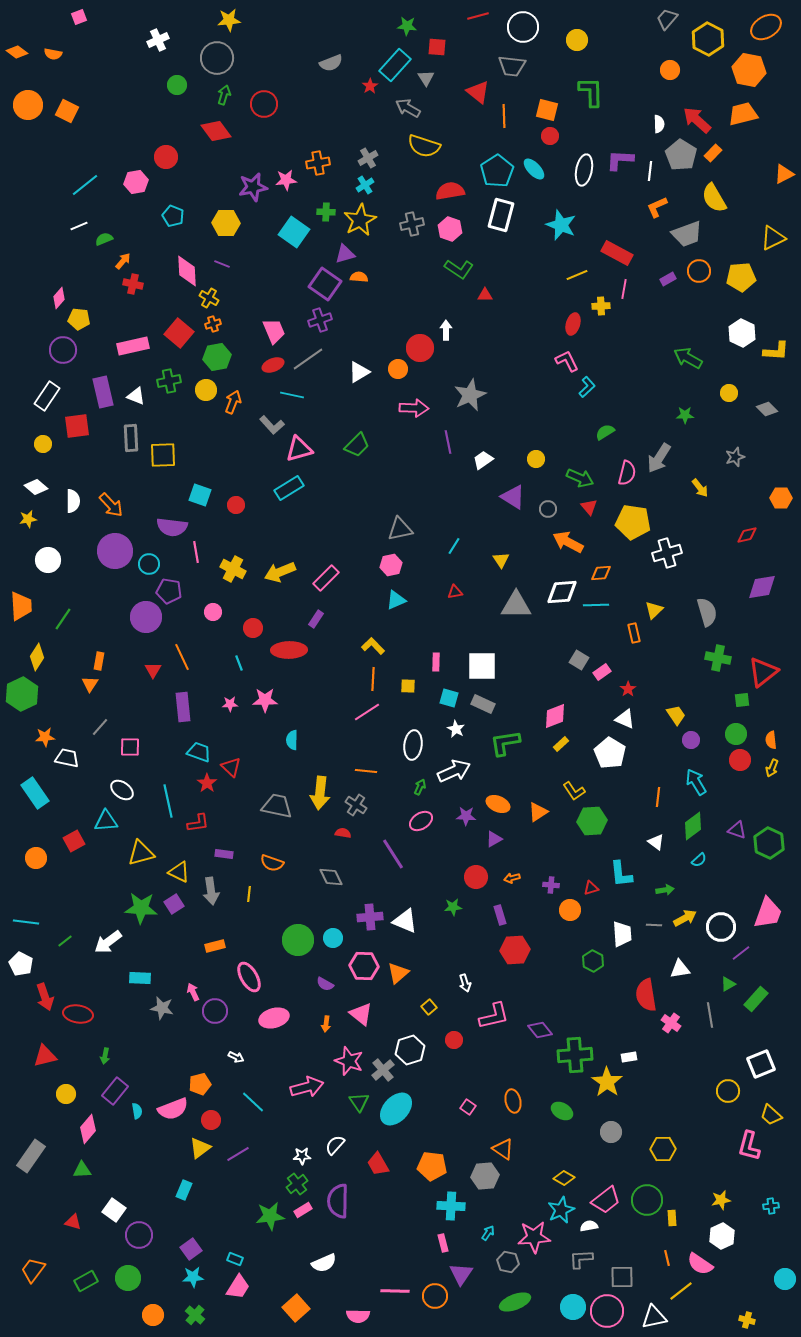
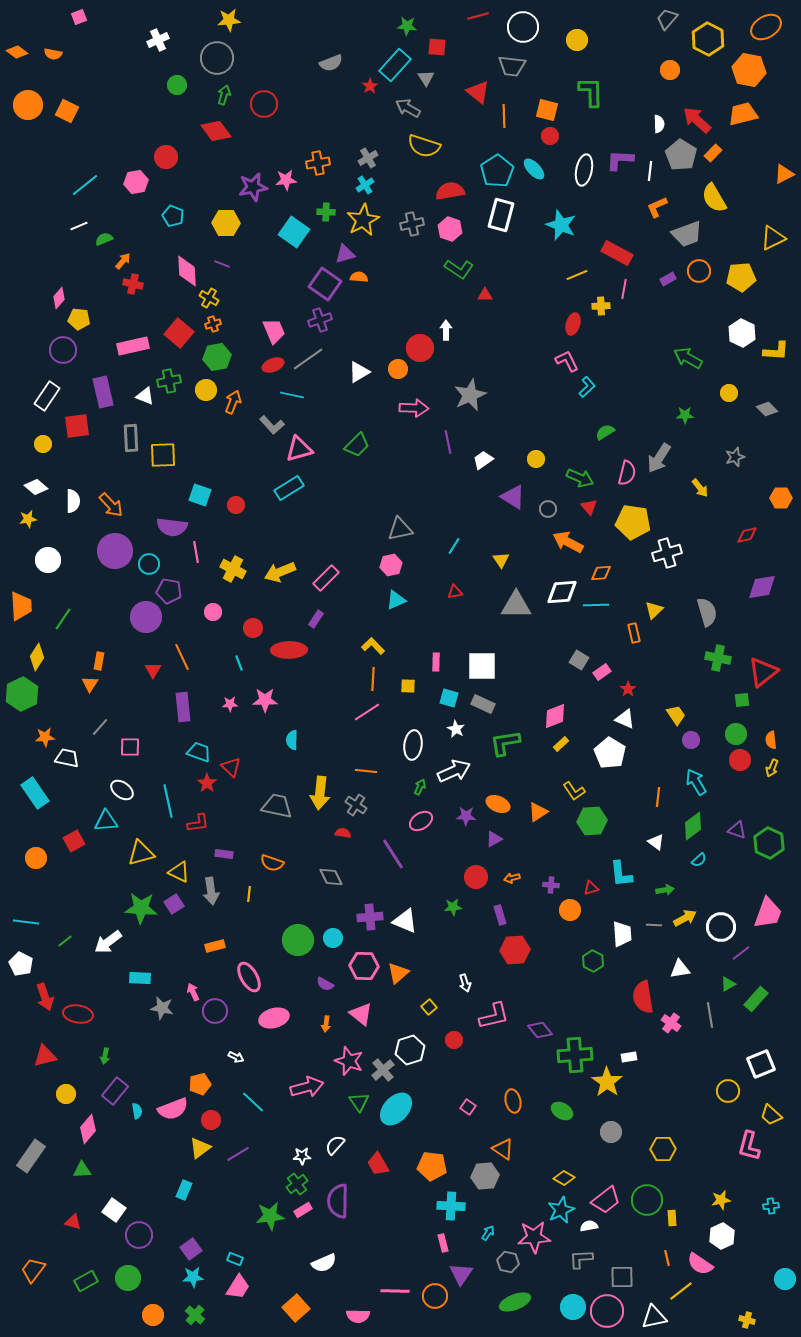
yellow star at (360, 220): moved 3 px right
white triangle at (136, 396): moved 9 px right
red semicircle at (646, 995): moved 3 px left, 2 px down
